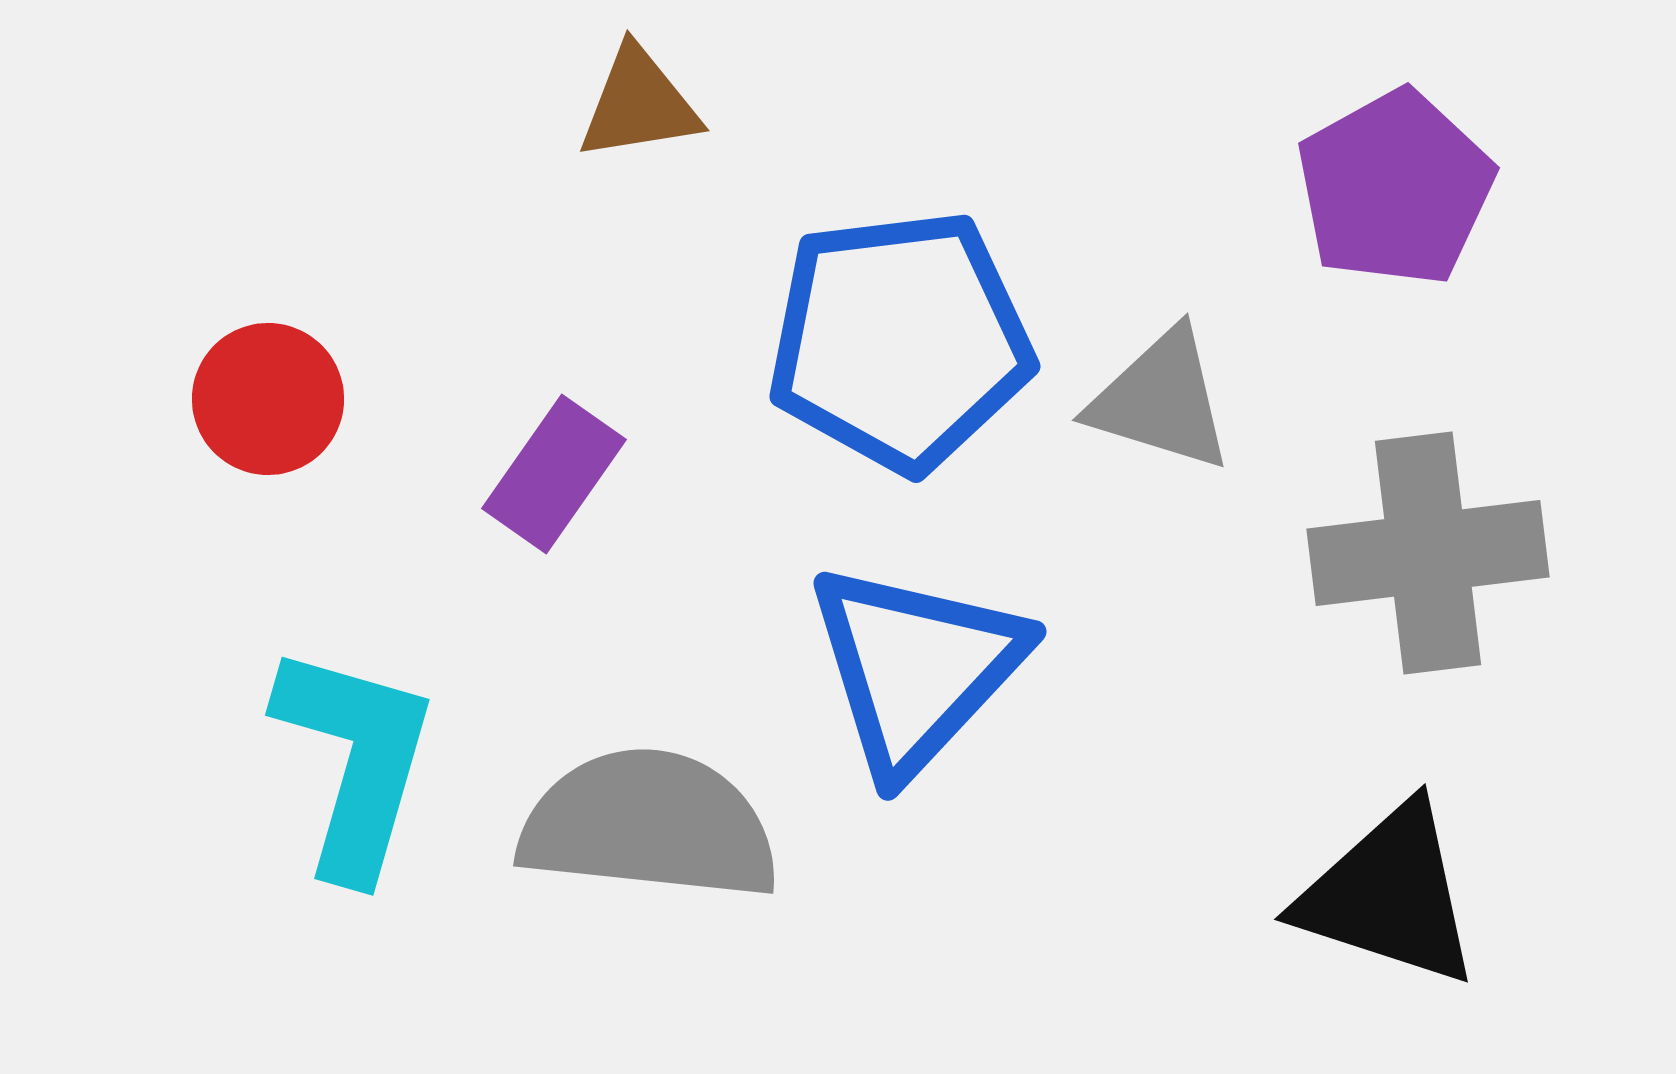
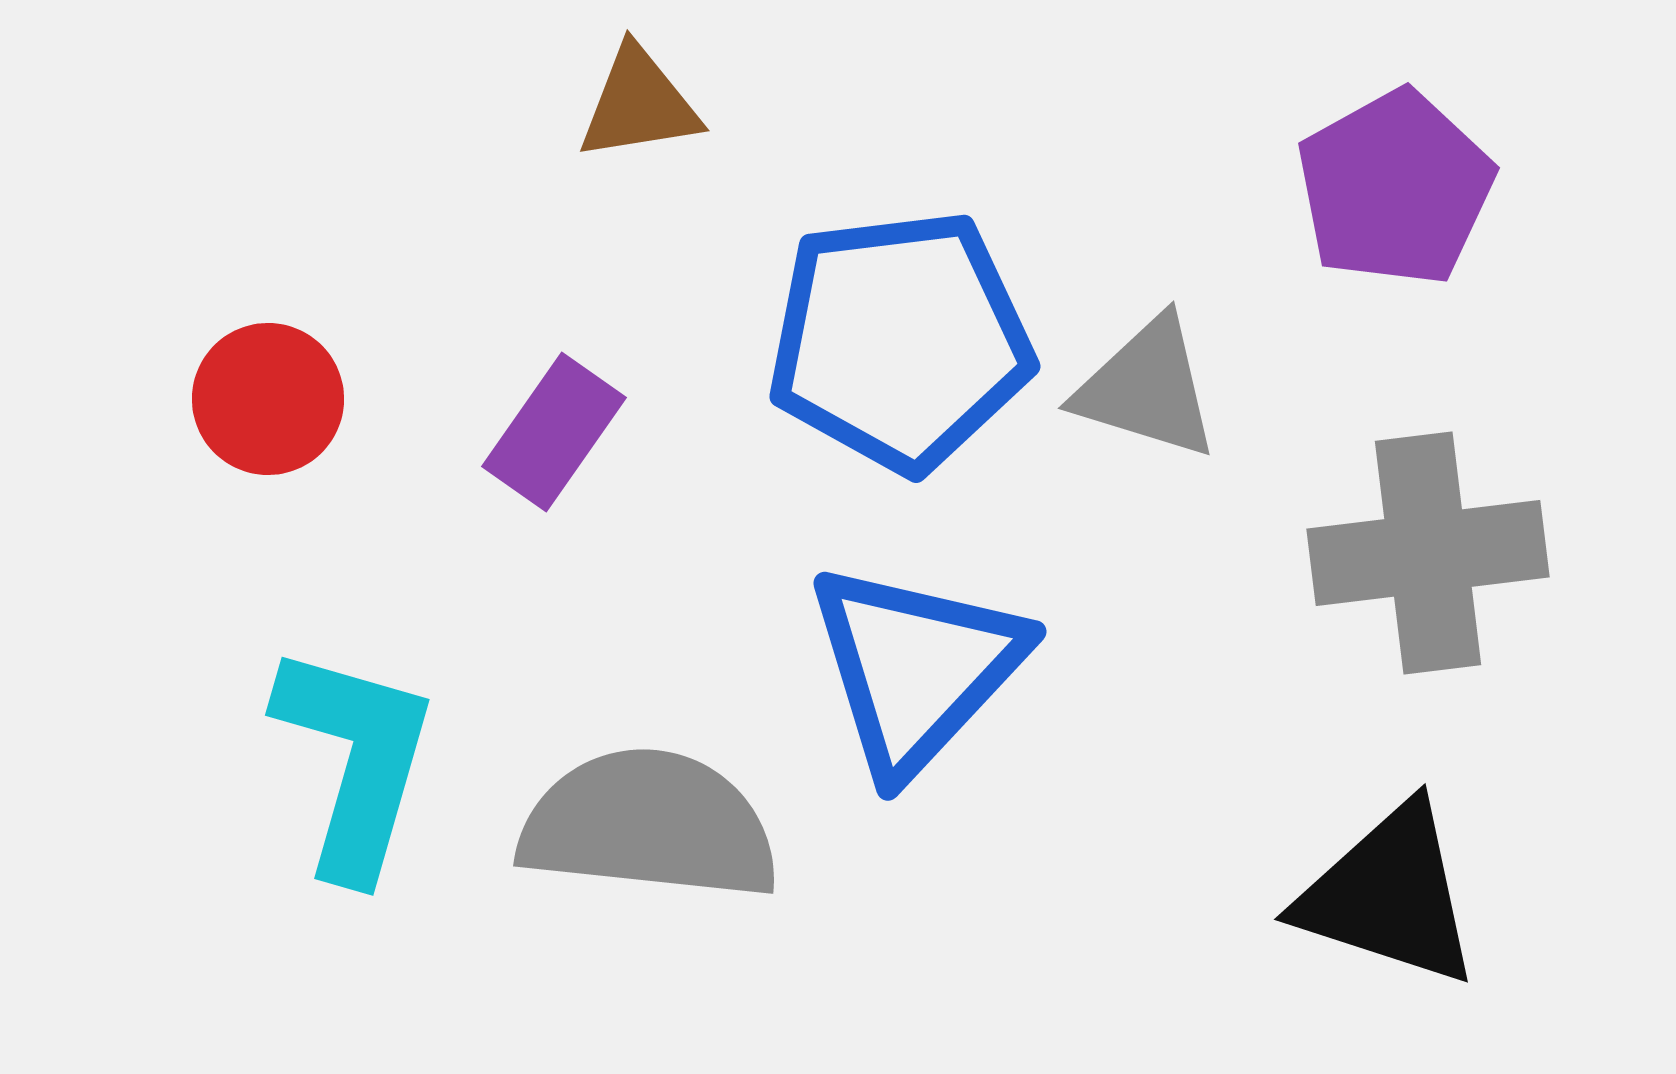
gray triangle: moved 14 px left, 12 px up
purple rectangle: moved 42 px up
